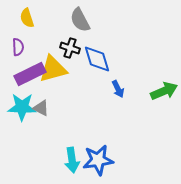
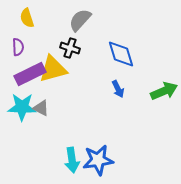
gray semicircle: rotated 70 degrees clockwise
blue diamond: moved 24 px right, 5 px up
